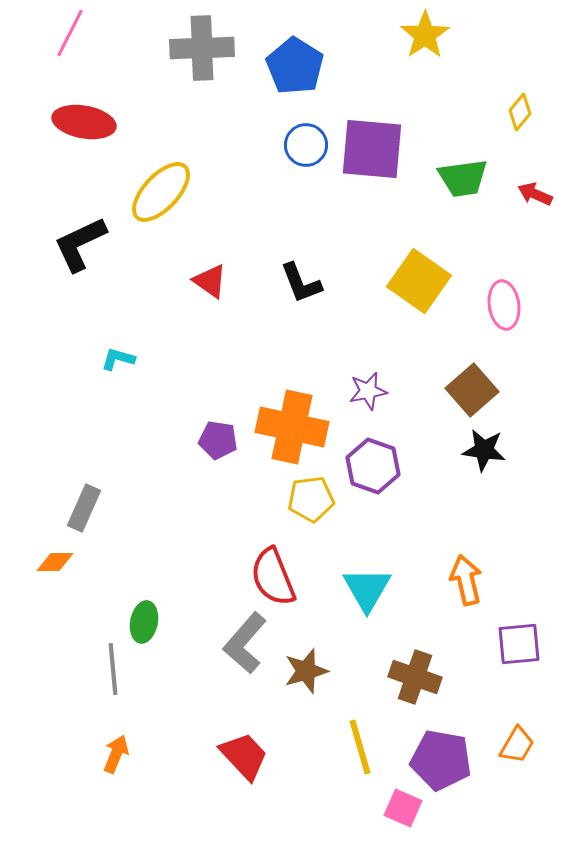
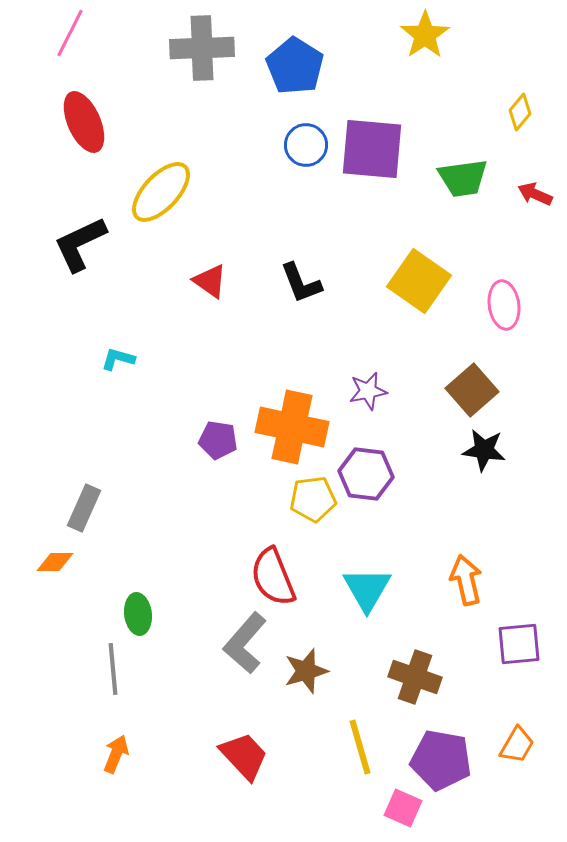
red ellipse at (84, 122): rotated 56 degrees clockwise
purple hexagon at (373, 466): moved 7 px left, 8 px down; rotated 12 degrees counterclockwise
yellow pentagon at (311, 499): moved 2 px right
green ellipse at (144, 622): moved 6 px left, 8 px up; rotated 18 degrees counterclockwise
